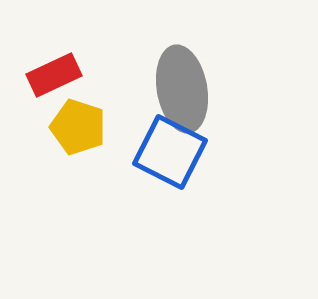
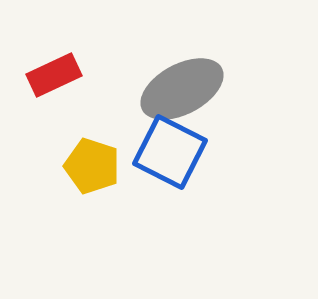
gray ellipse: rotated 72 degrees clockwise
yellow pentagon: moved 14 px right, 39 px down
